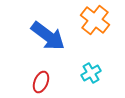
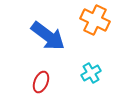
orange cross: rotated 12 degrees counterclockwise
